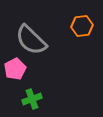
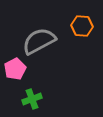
orange hexagon: rotated 10 degrees clockwise
gray semicircle: moved 8 px right, 1 px down; rotated 108 degrees clockwise
